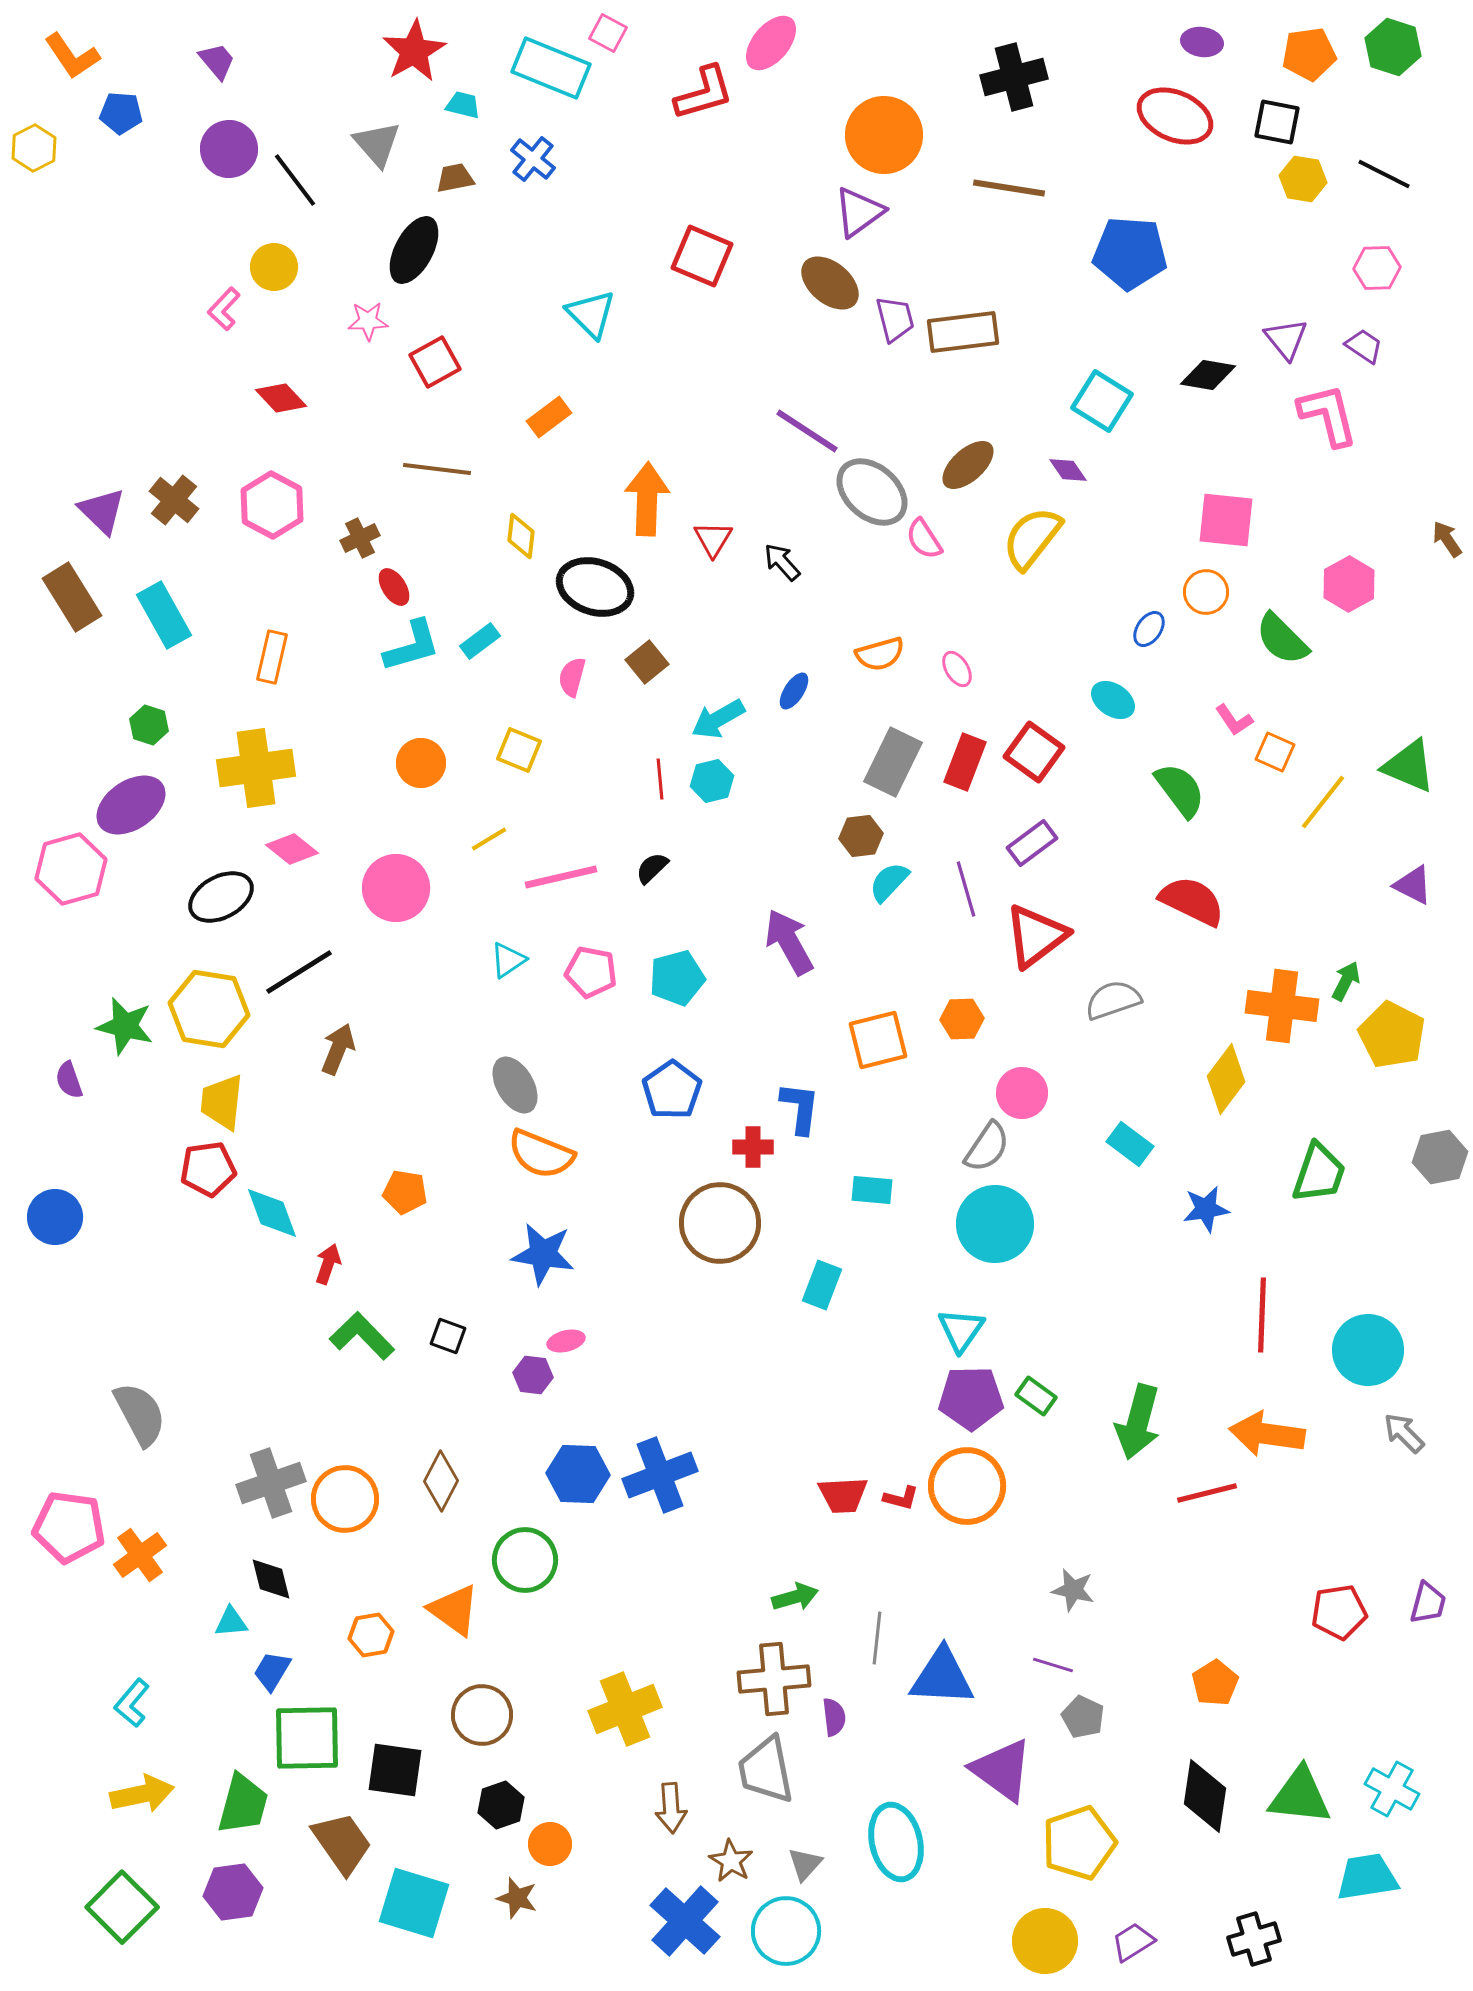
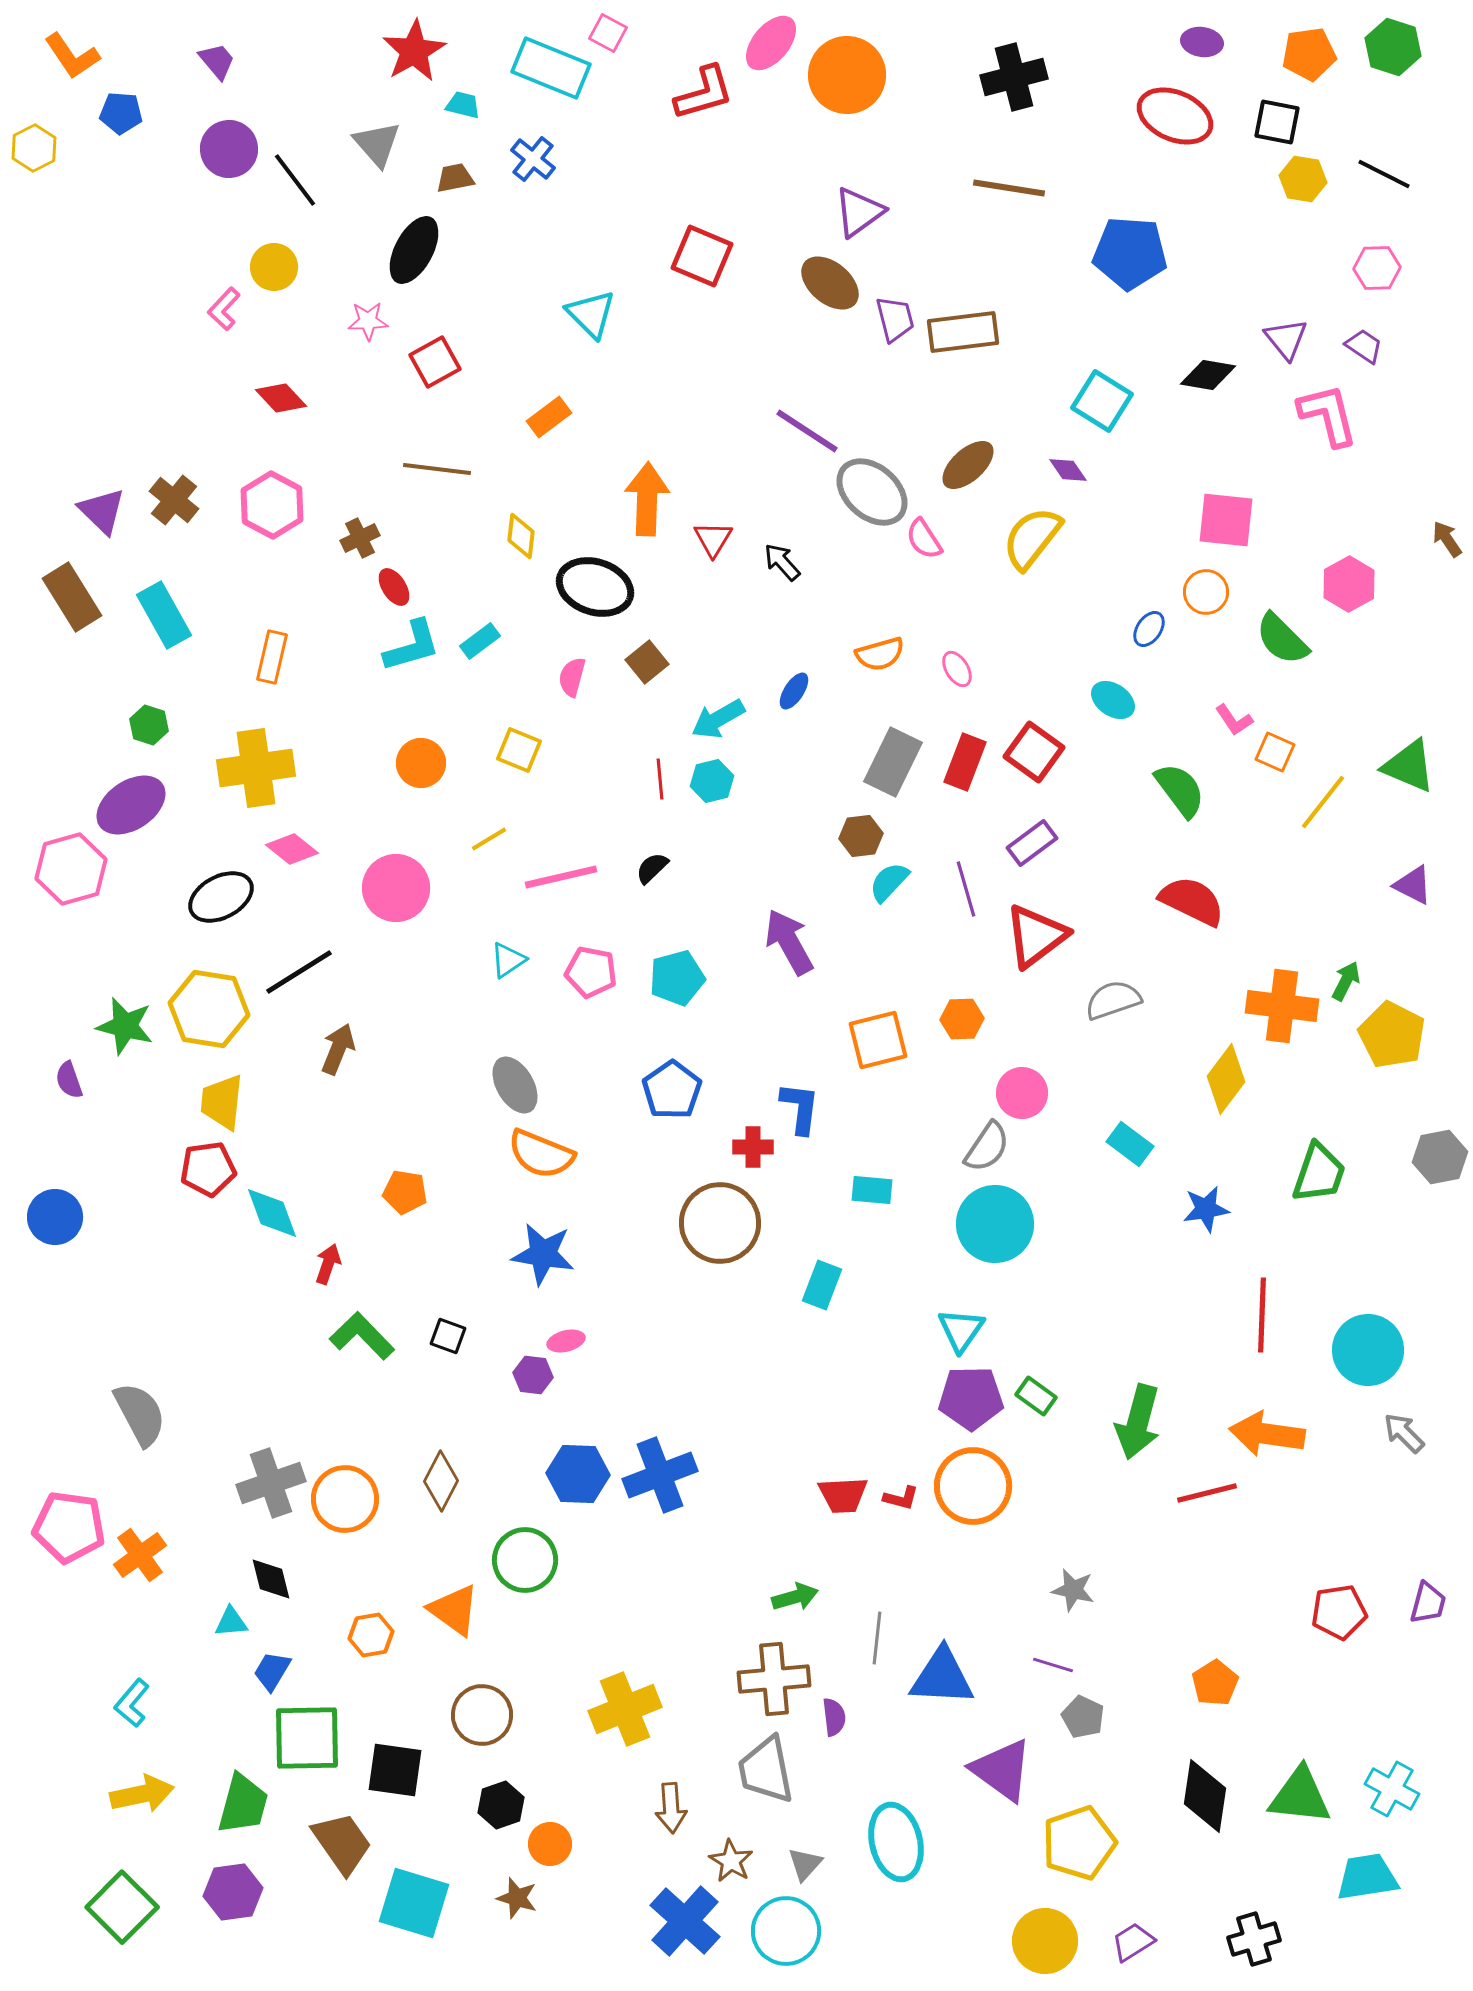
orange circle at (884, 135): moved 37 px left, 60 px up
orange circle at (967, 1486): moved 6 px right
